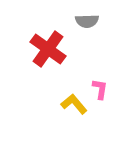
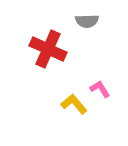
red cross: rotated 12 degrees counterclockwise
pink L-shape: rotated 40 degrees counterclockwise
